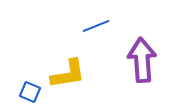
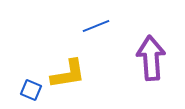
purple arrow: moved 9 px right, 2 px up
blue square: moved 1 px right, 2 px up
